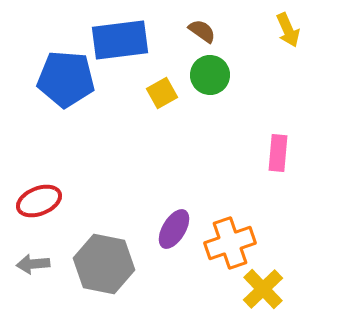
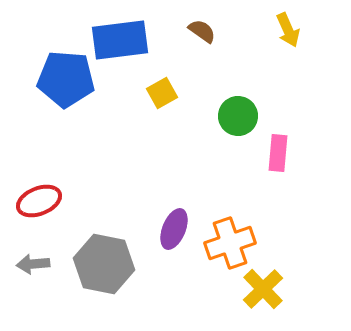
green circle: moved 28 px right, 41 px down
purple ellipse: rotated 9 degrees counterclockwise
